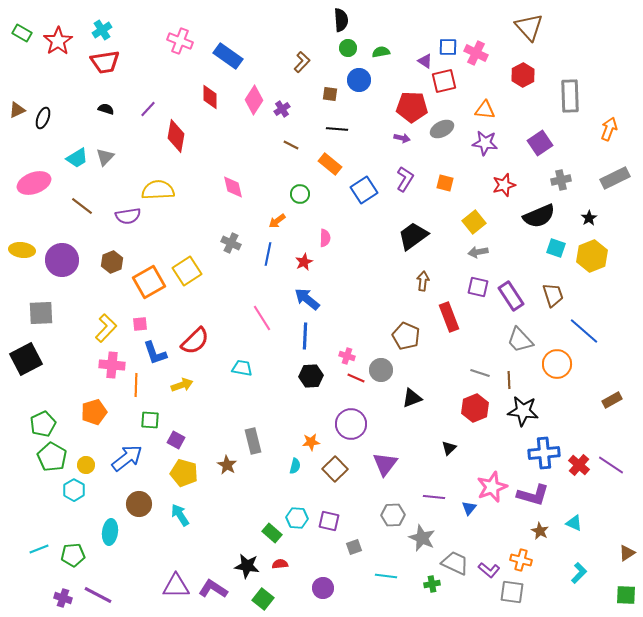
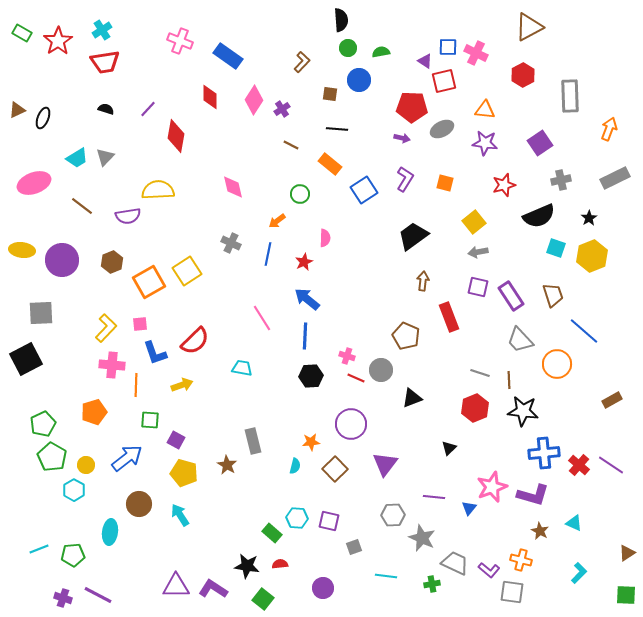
brown triangle at (529, 27): rotated 44 degrees clockwise
